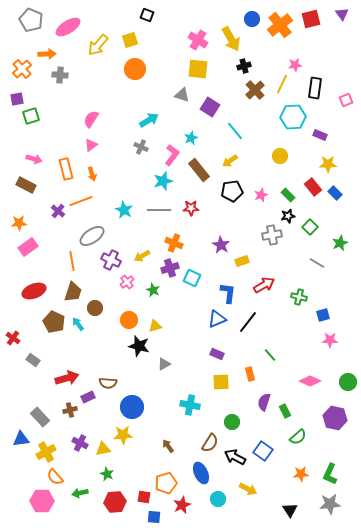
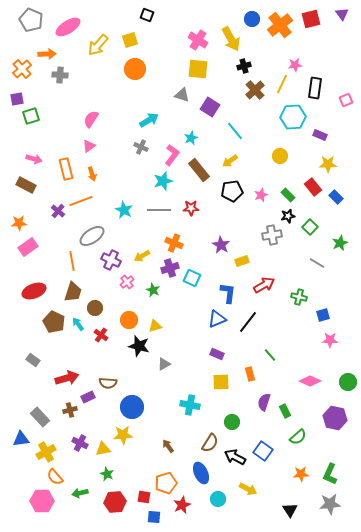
pink triangle at (91, 145): moved 2 px left, 1 px down
blue rectangle at (335, 193): moved 1 px right, 4 px down
red cross at (13, 338): moved 88 px right, 3 px up
